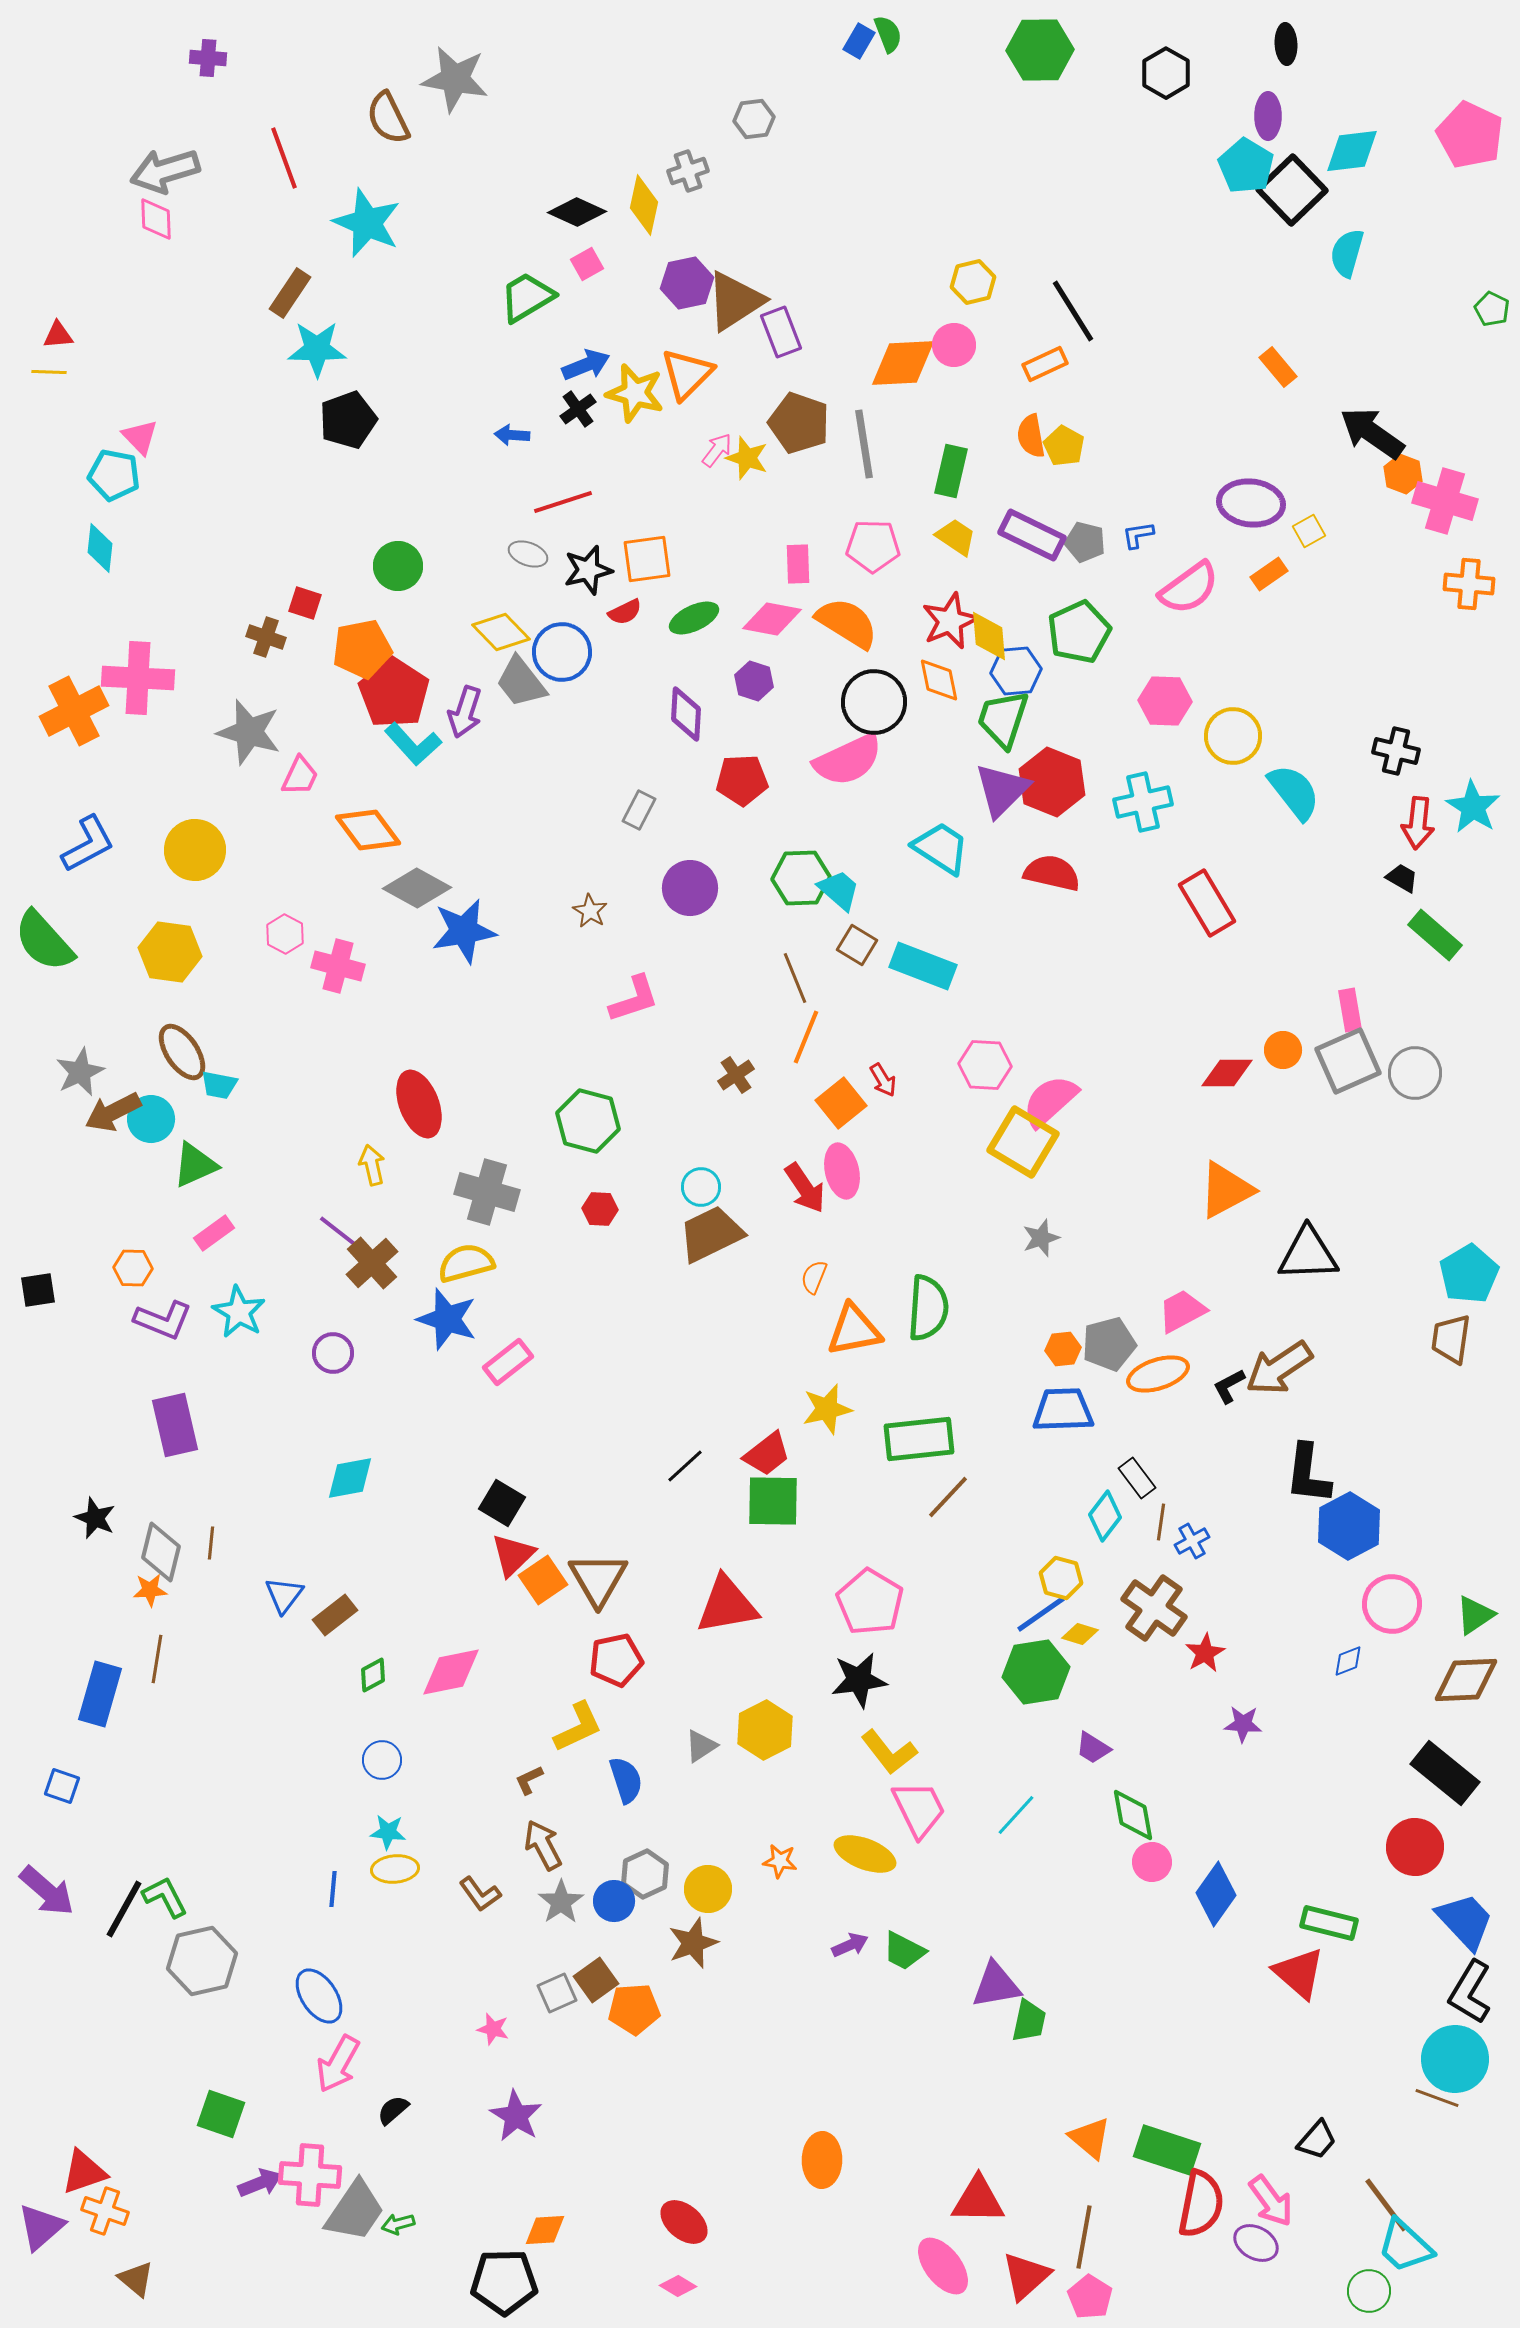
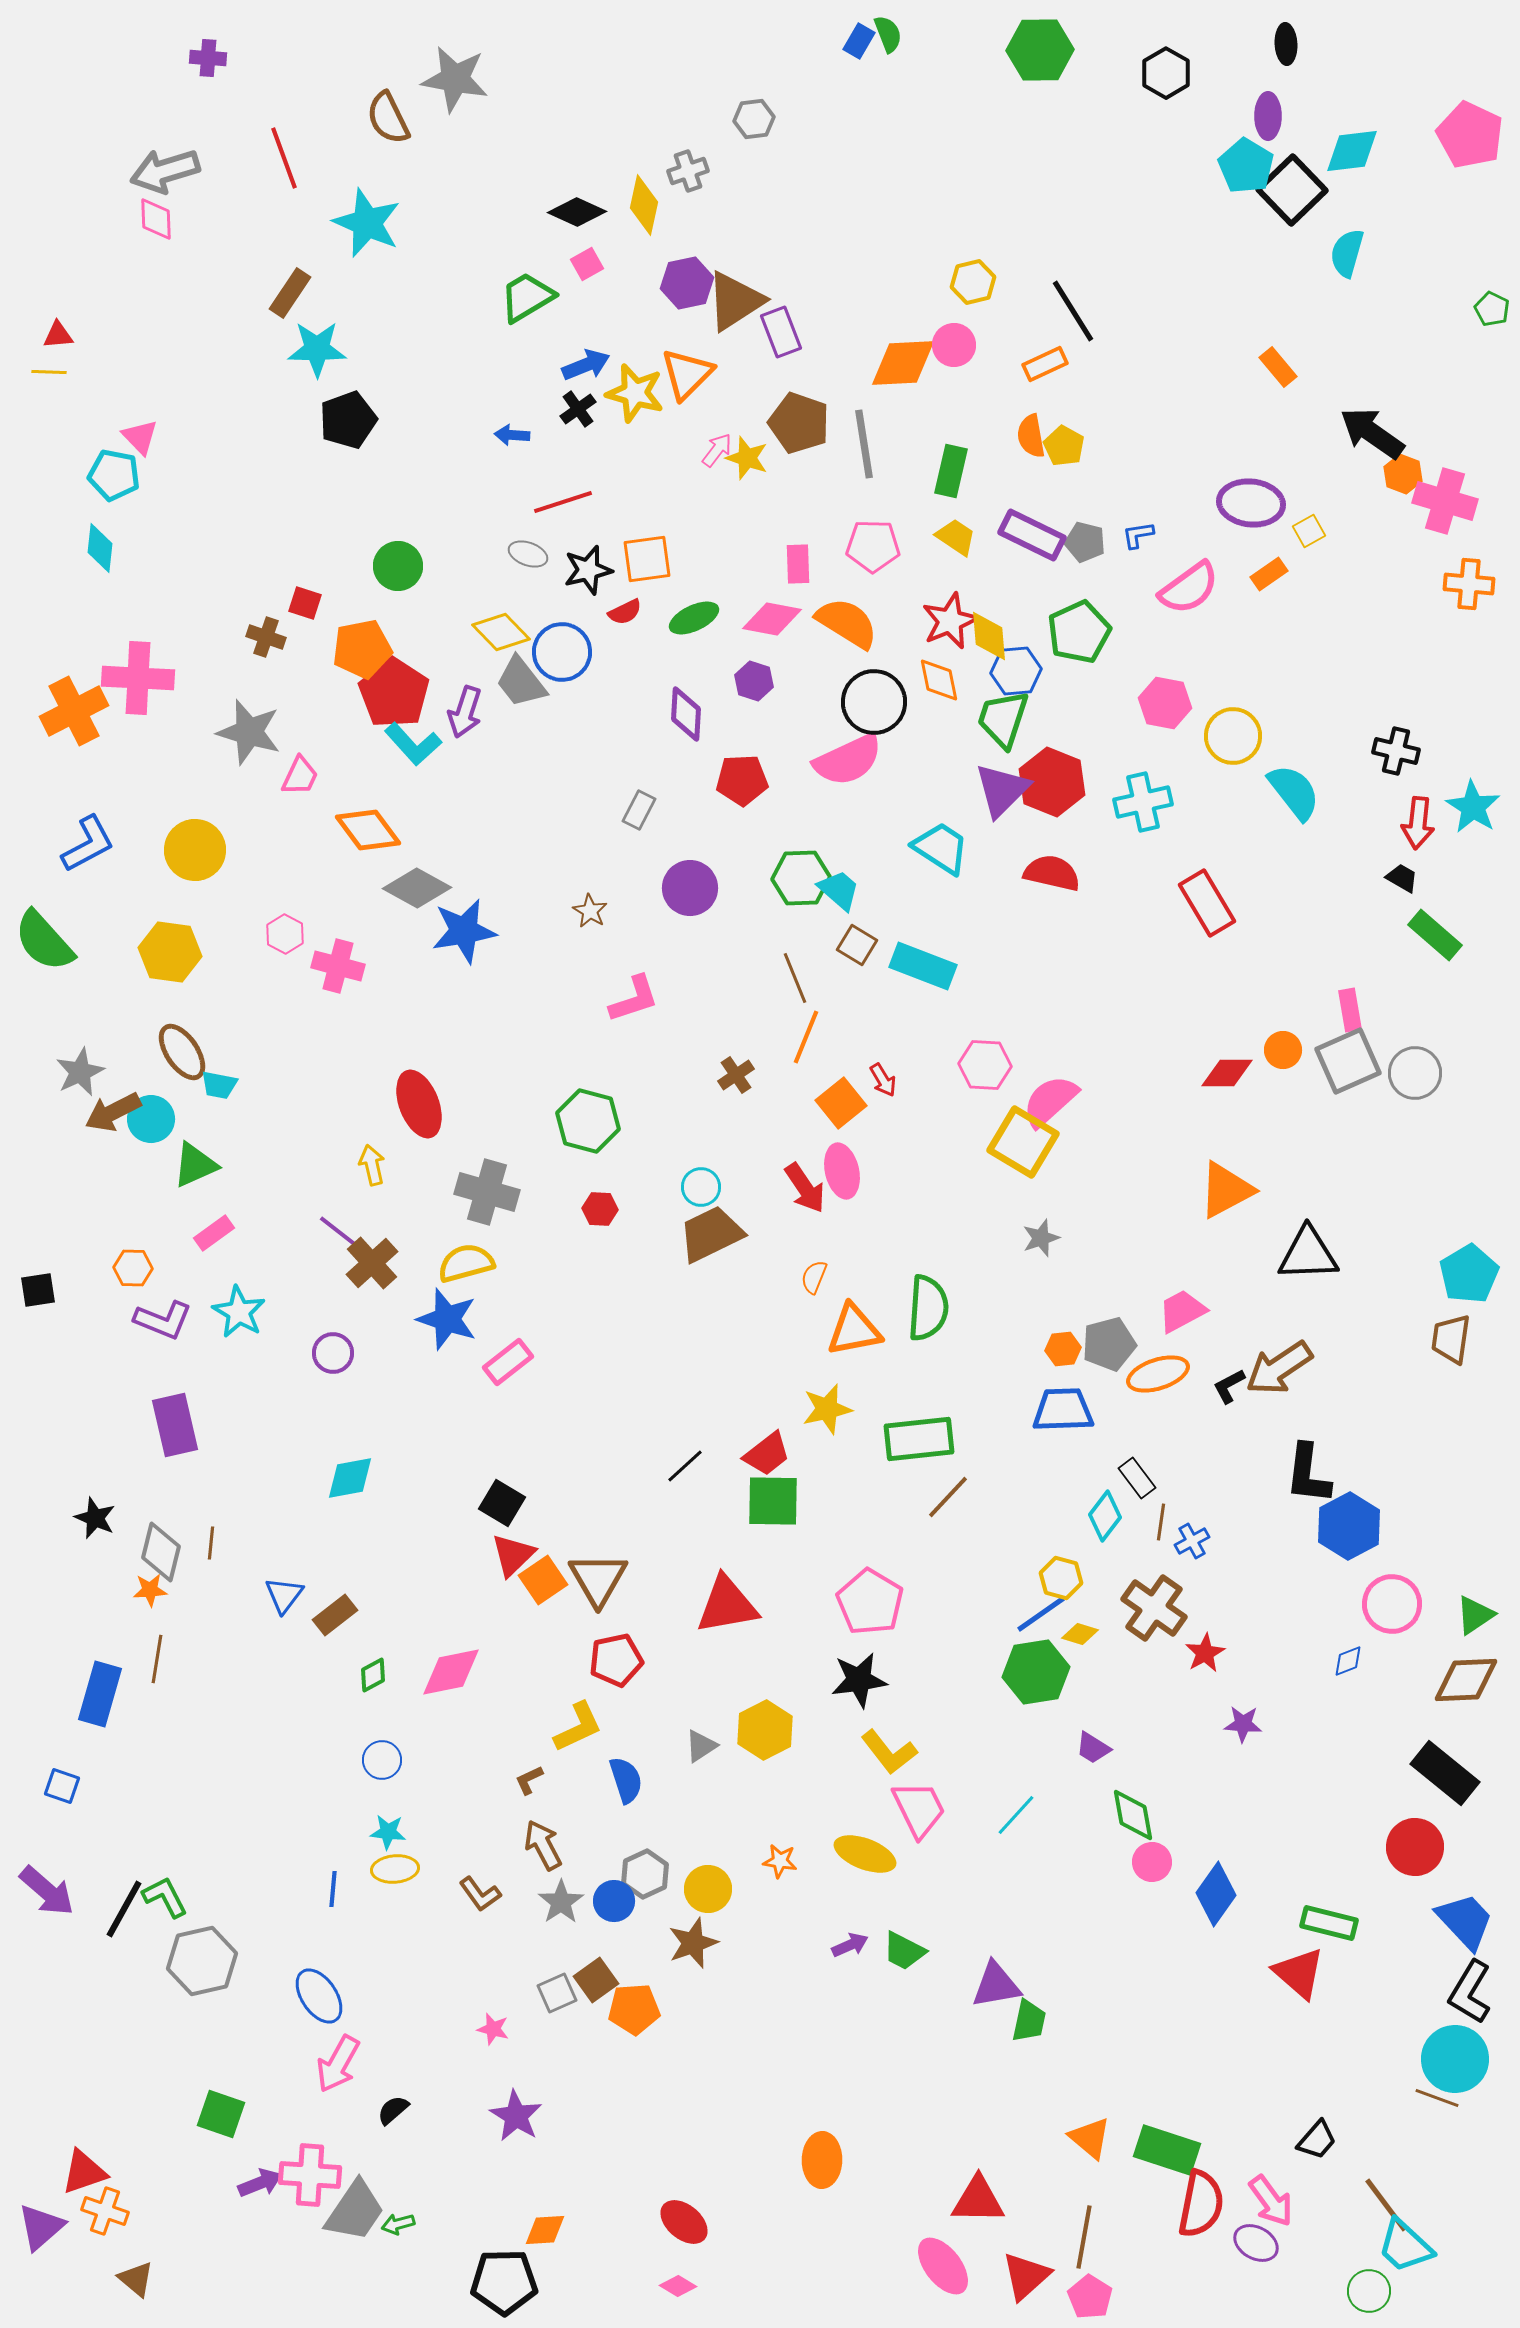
pink hexagon at (1165, 701): moved 2 px down; rotated 9 degrees clockwise
